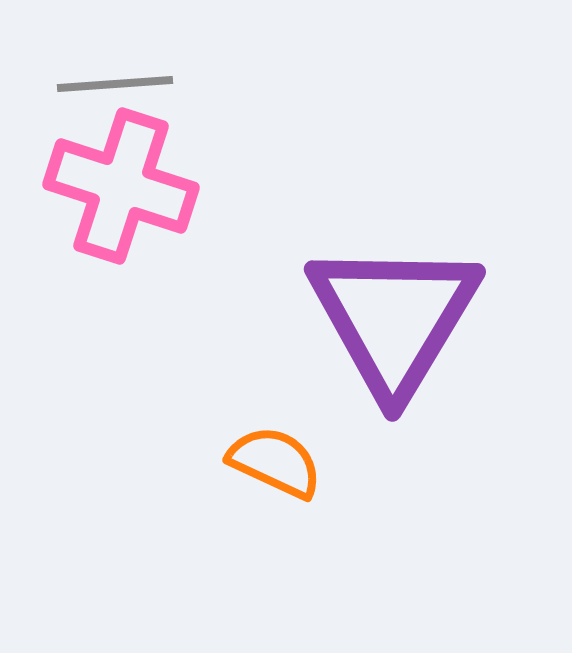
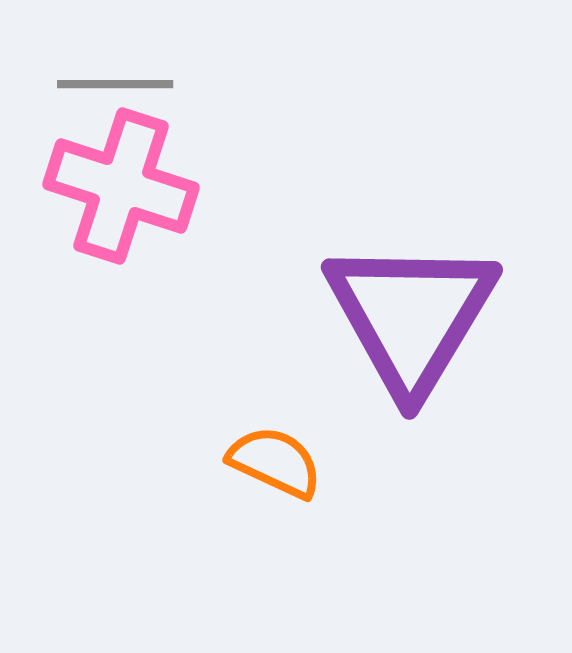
gray line: rotated 4 degrees clockwise
purple triangle: moved 17 px right, 2 px up
